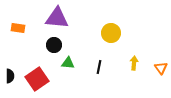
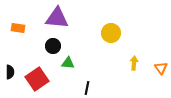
black circle: moved 1 px left, 1 px down
black line: moved 12 px left, 21 px down
black semicircle: moved 4 px up
